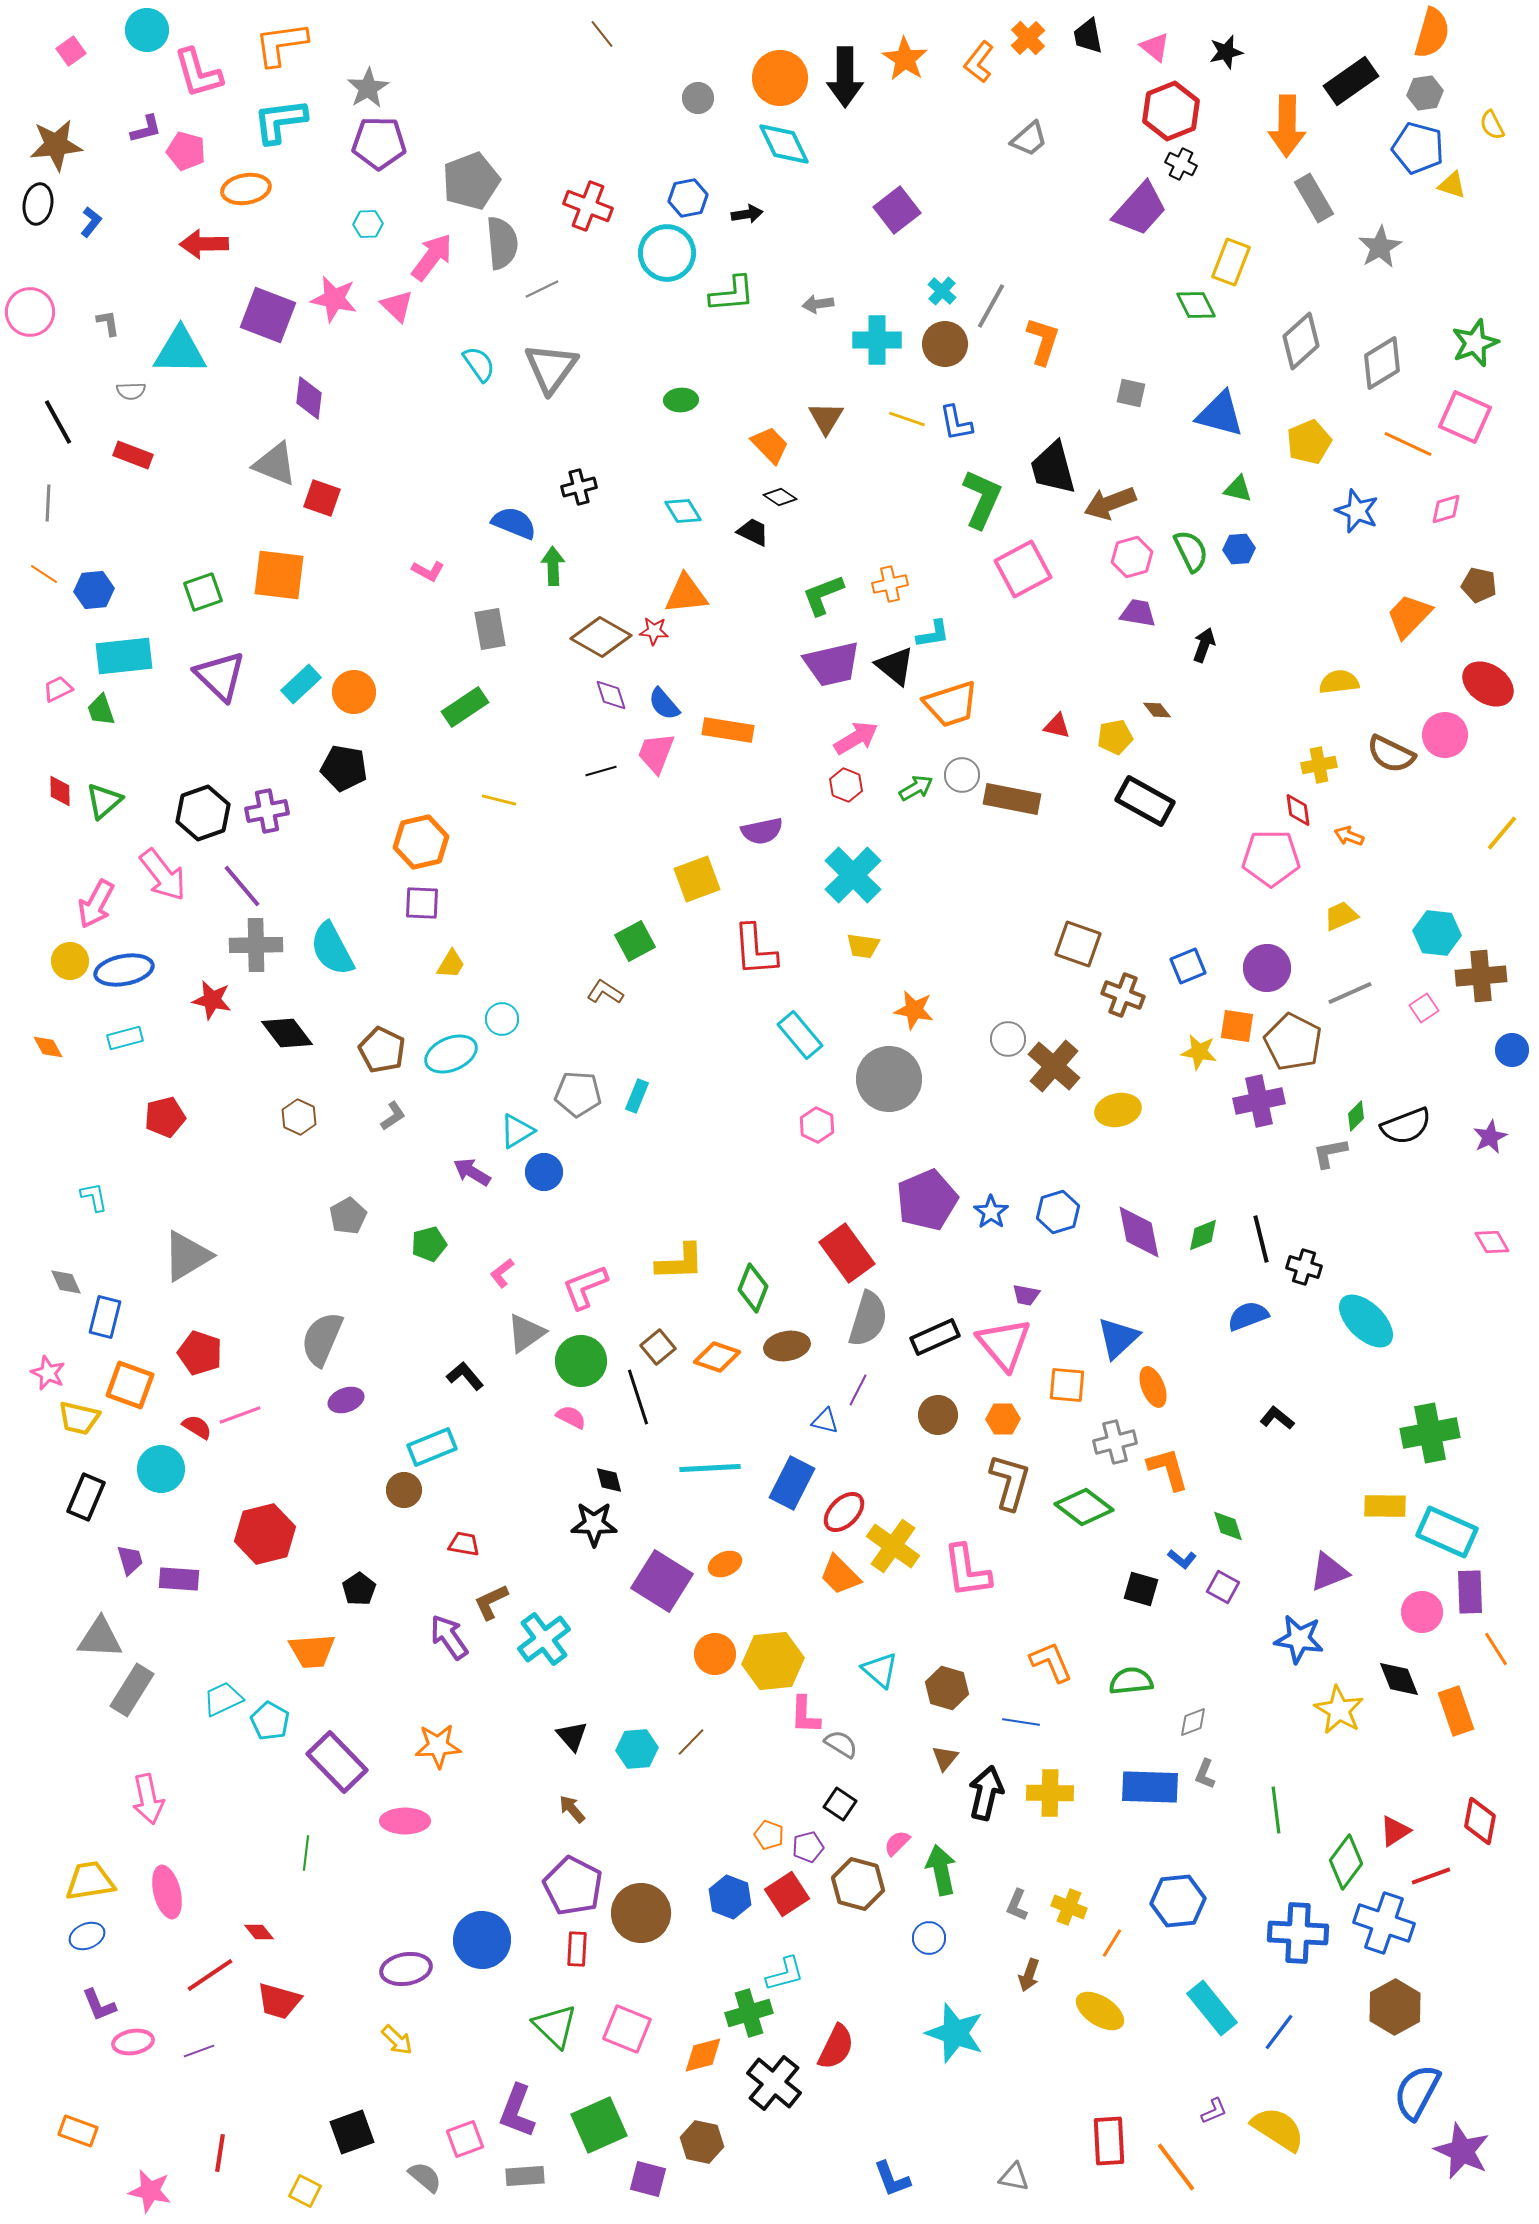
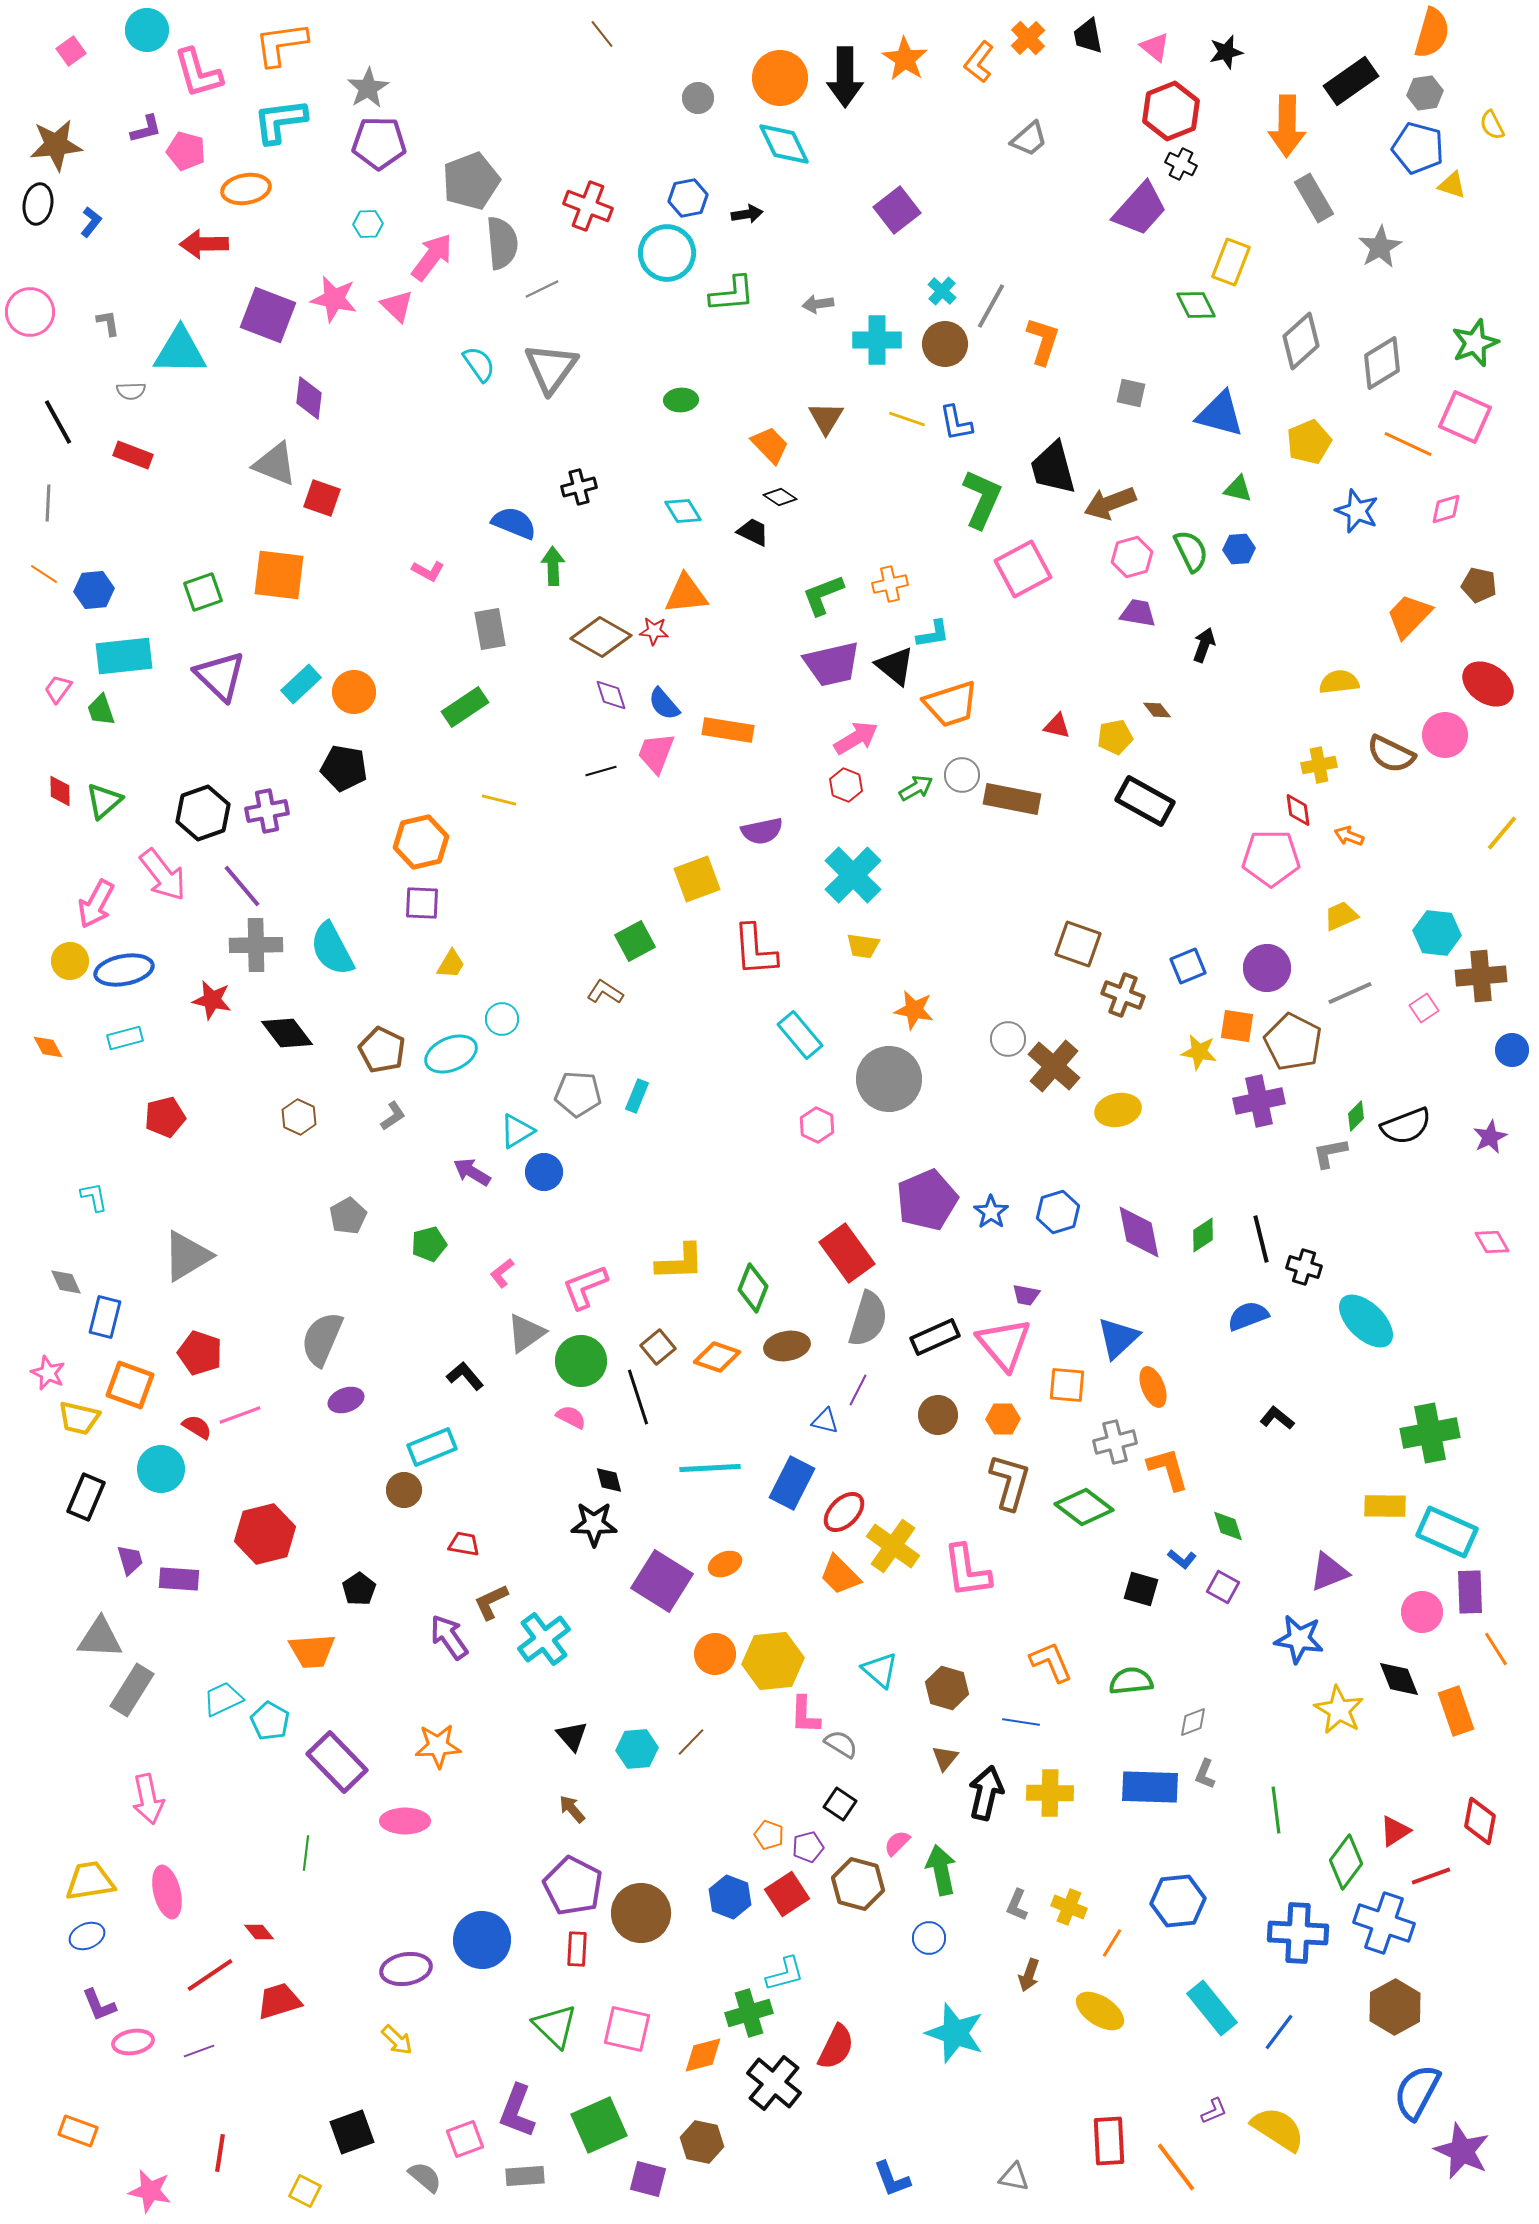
pink trapezoid at (58, 689): rotated 28 degrees counterclockwise
green diamond at (1203, 1235): rotated 12 degrees counterclockwise
red trapezoid at (279, 2001): rotated 147 degrees clockwise
pink square at (627, 2029): rotated 9 degrees counterclockwise
